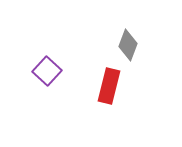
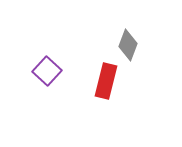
red rectangle: moved 3 px left, 5 px up
